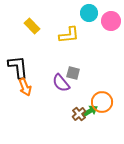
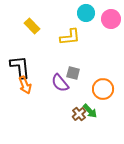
cyan circle: moved 3 px left
pink circle: moved 2 px up
yellow L-shape: moved 1 px right, 2 px down
black L-shape: moved 2 px right
purple semicircle: moved 1 px left
orange arrow: moved 2 px up
orange circle: moved 1 px right, 13 px up
green arrow: rotated 77 degrees clockwise
